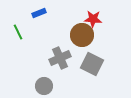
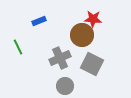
blue rectangle: moved 8 px down
green line: moved 15 px down
gray circle: moved 21 px right
